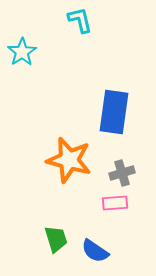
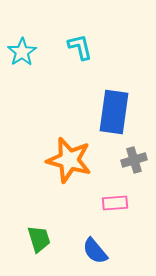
cyan L-shape: moved 27 px down
gray cross: moved 12 px right, 13 px up
green trapezoid: moved 17 px left
blue semicircle: rotated 16 degrees clockwise
